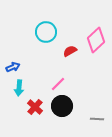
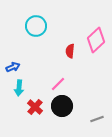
cyan circle: moved 10 px left, 6 px up
red semicircle: rotated 56 degrees counterclockwise
gray line: rotated 24 degrees counterclockwise
